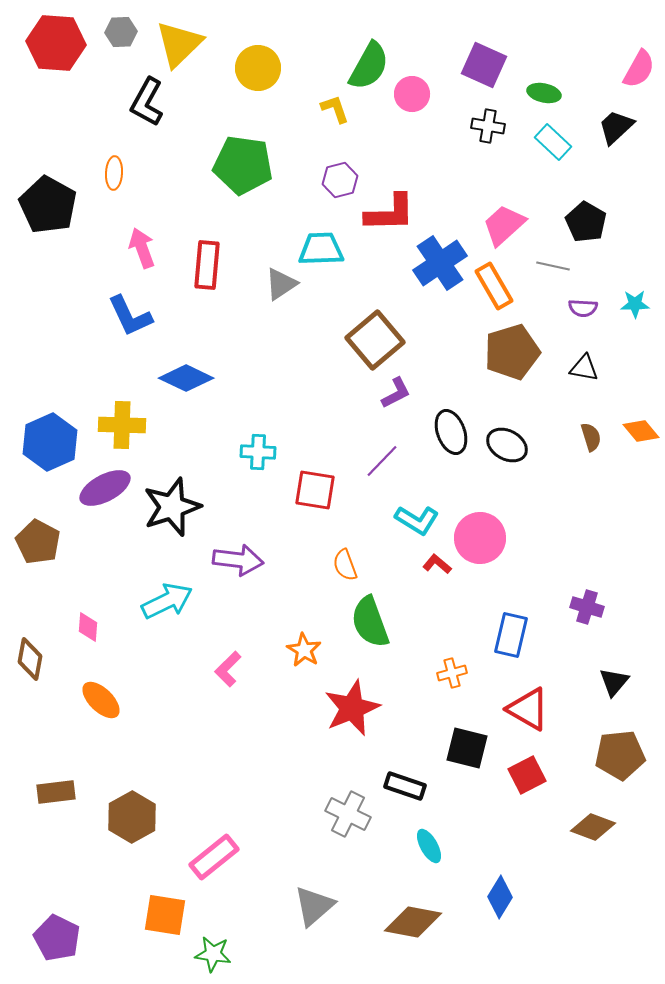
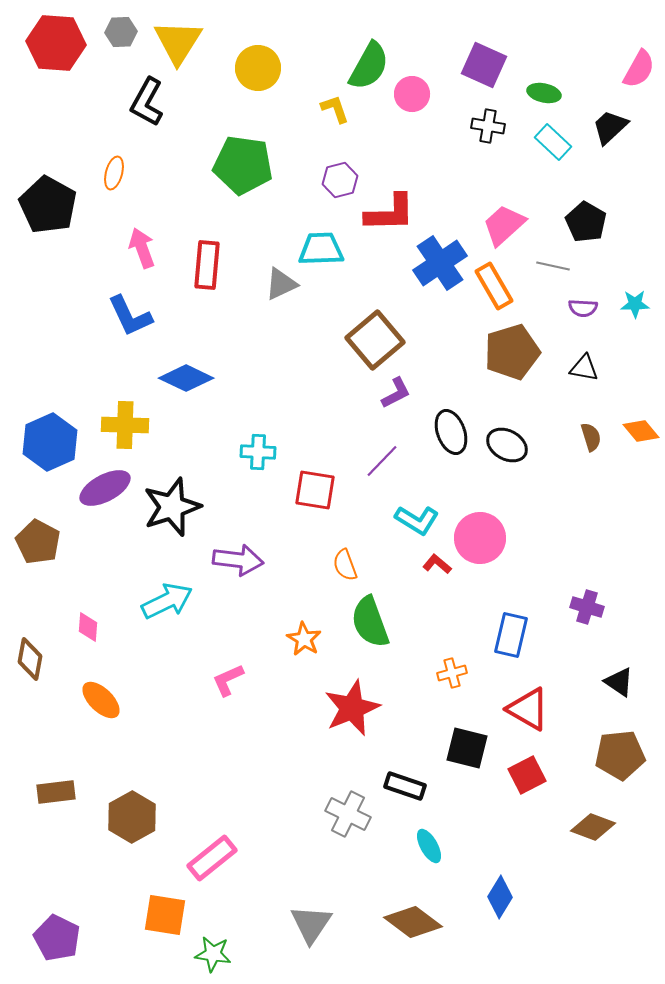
yellow triangle at (179, 44): moved 1 px left, 2 px up; rotated 14 degrees counterclockwise
black trapezoid at (616, 127): moved 6 px left
orange ellipse at (114, 173): rotated 12 degrees clockwise
gray triangle at (281, 284): rotated 9 degrees clockwise
yellow cross at (122, 425): moved 3 px right
orange star at (304, 650): moved 11 px up
pink L-shape at (228, 669): moved 11 px down; rotated 21 degrees clockwise
black triangle at (614, 682): moved 5 px right; rotated 36 degrees counterclockwise
pink rectangle at (214, 857): moved 2 px left, 1 px down
gray triangle at (314, 906): moved 3 px left, 18 px down; rotated 15 degrees counterclockwise
brown diamond at (413, 922): rotated 26 degrees clockwise
